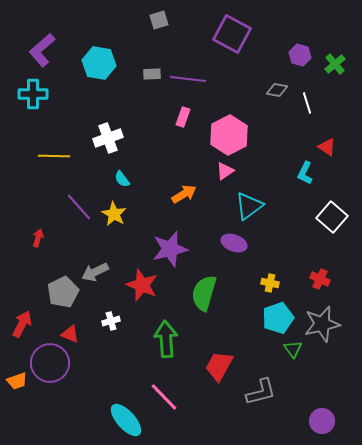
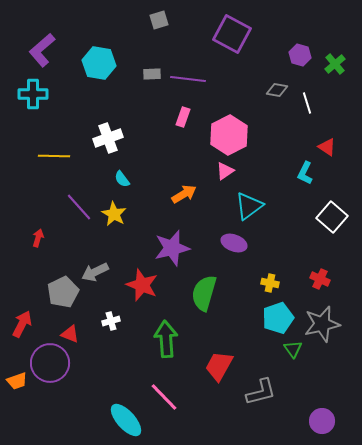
purple star at (170, 249): moved 2 px right, 1 px up
